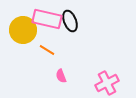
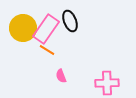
pink rectangle: moved 1 px left, 10 px down; rotated 68 degrees counterclockwise
yellow circle: moved 2 px up
pink cross: rotated 25 degrees clockwise
